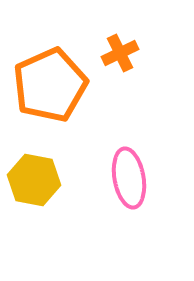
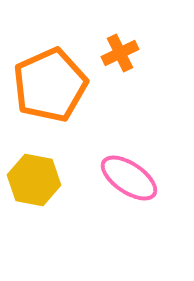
pink ellipse: rotated 46 degrees counterclockwise
